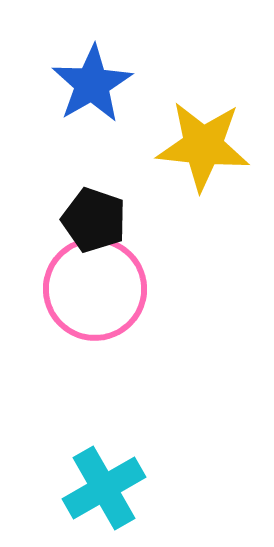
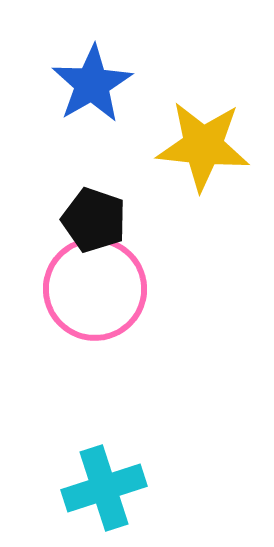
cyan cross: rotated 12 degrees clockwise
